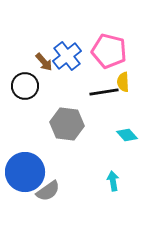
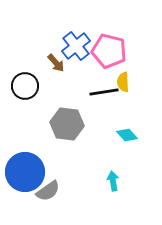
blue cross: moved 9 px right, 10 px up
brown arrow: moved 12 px right, 1 px down
